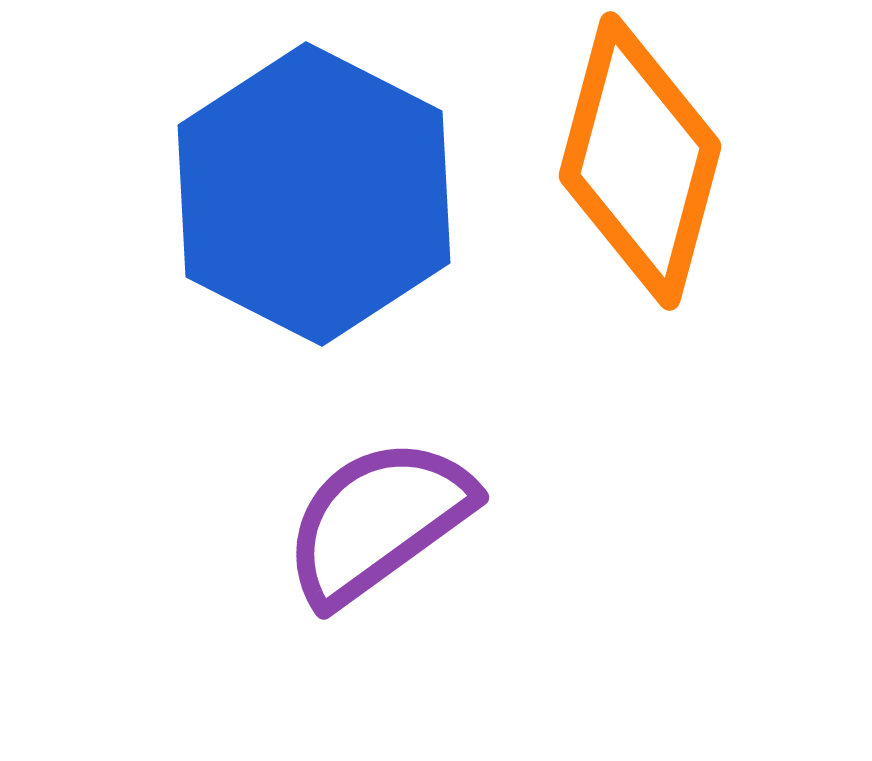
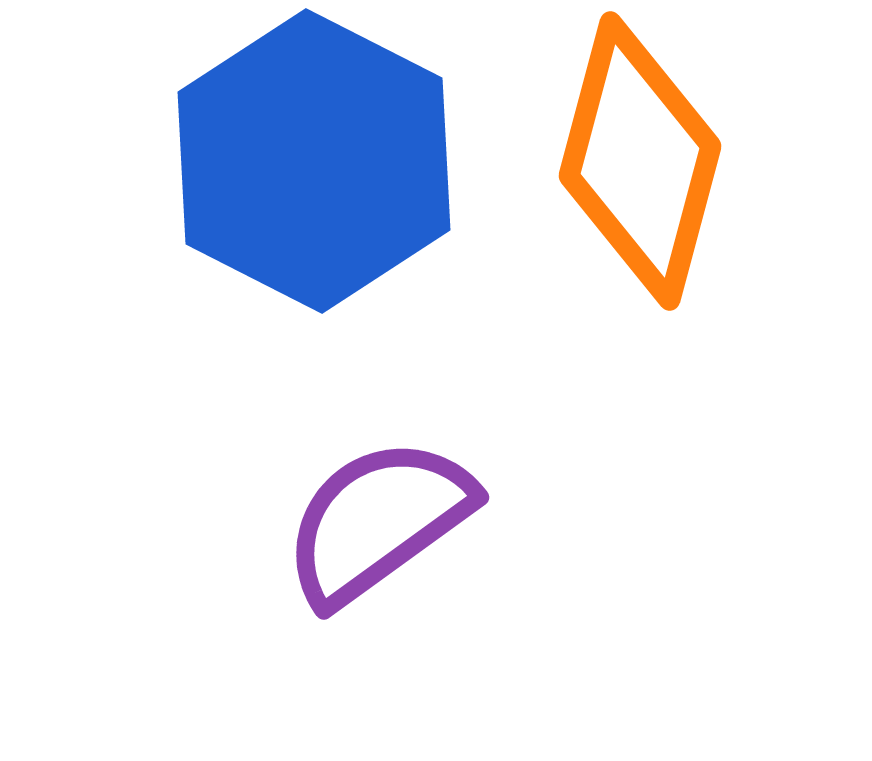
blue hexagon: moved 33 px up
